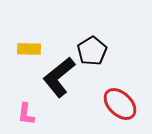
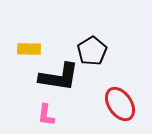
black L-shape: rotated 132 degrees counterclockwise
red ellipse: rotated 12 degrees clockwise
pink L-shape: moved 20 px right, 1 px down
